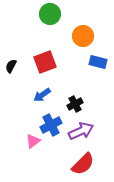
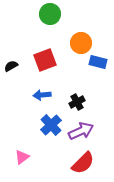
orange circle: moved 2 px left, 7 px down
red square: moved 2 px up
black semicircle: rotated 32 degrees clockwise
blue arrow: rotated 30 degrees clockwise
black cross: moved 2 px right, 2 px up
blue cross: rotated 15 degrees counterclockwise
pink triangle: moved 11 px left, 16 px down
red semicircle: moved 1 px up
